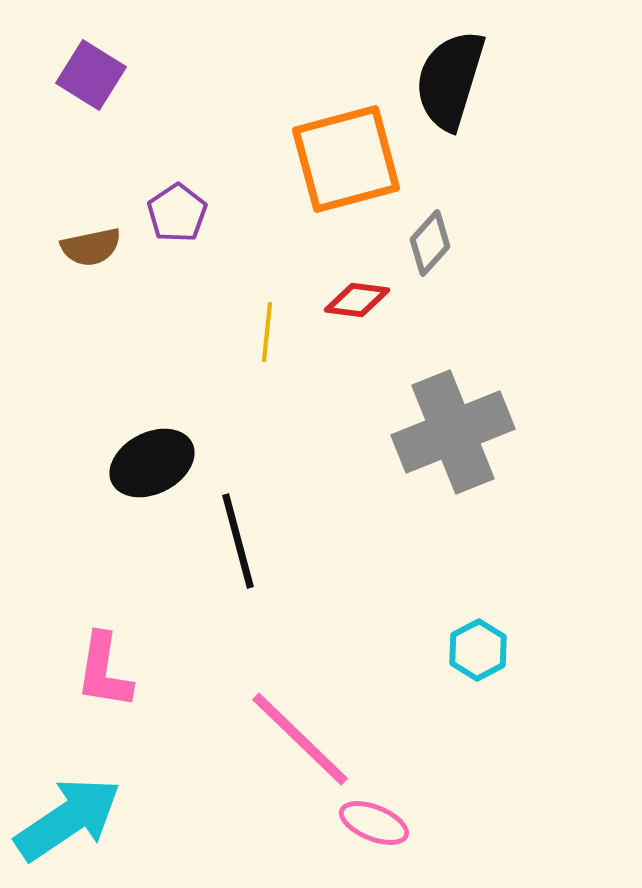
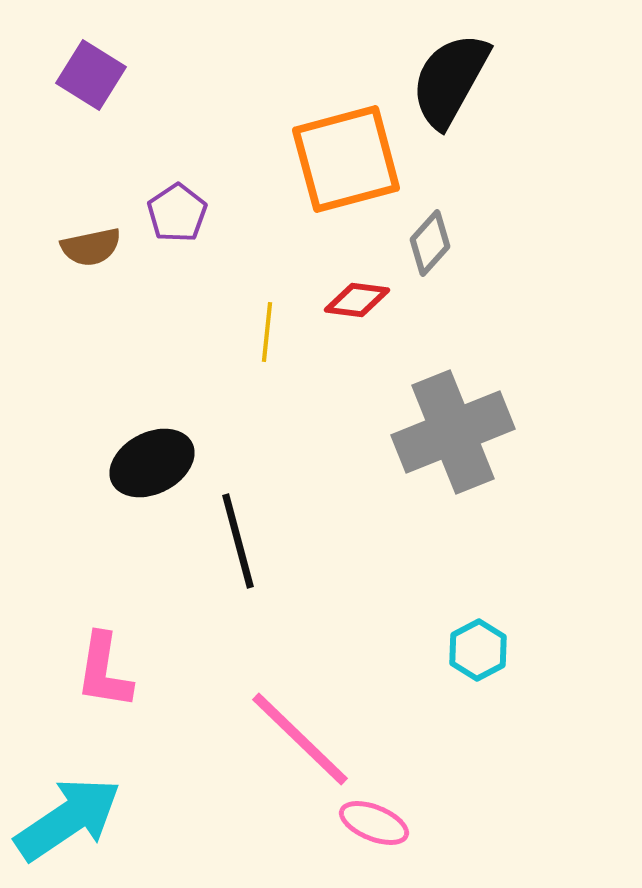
black semicircle: rotated 12 degrees clockwise
